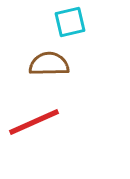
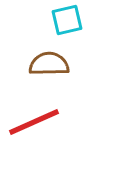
cyan square: moved 3 px left, 2 px up
